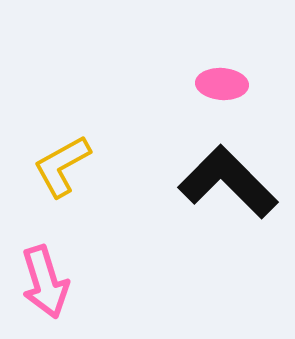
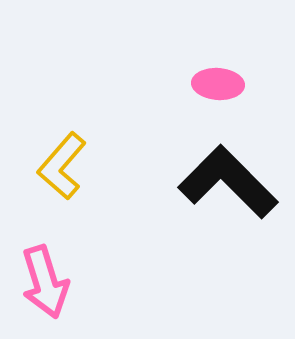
pink ellipse: moved 4 px left
yellow L-shape: rotated 20 degrees counterclockwise
